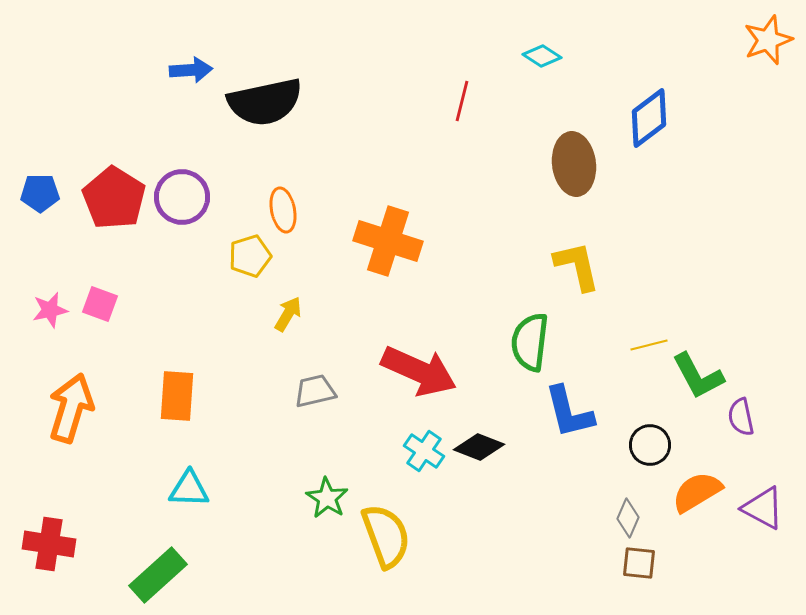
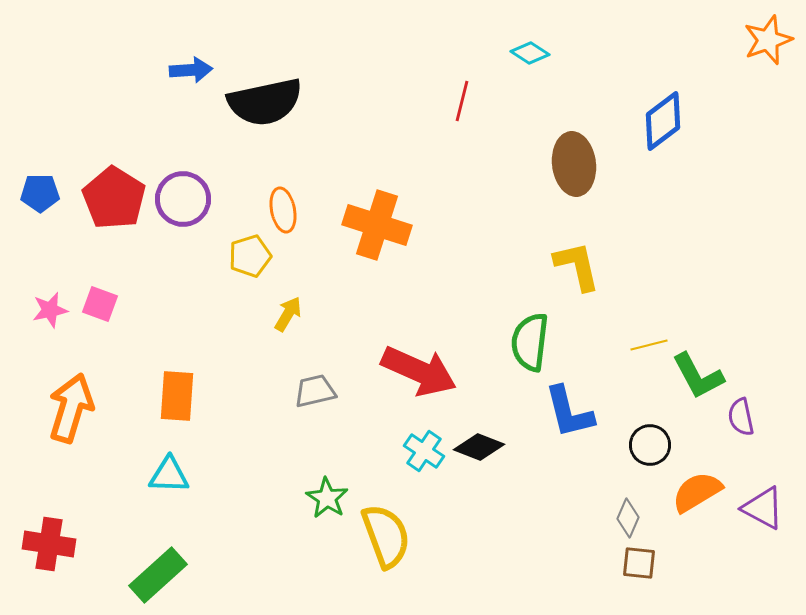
cyan diamond: moved 12 px left, 3 px up
blue diamond: moved 14 px right, 3 px down
purple circle: moved 1 px right, 2 px down
orange cross: moved 11 px left, 16 px up
cyan triangle: moved 20 px left, 14 px up
